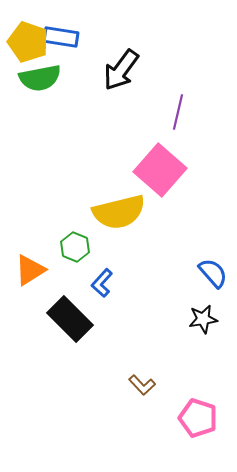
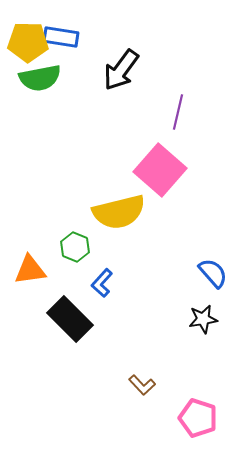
yellow pentagon: rotated 18 degrees counterclockwise
orange triangle: rotated 24 degrees clockwise
